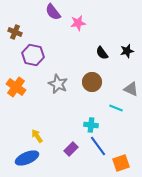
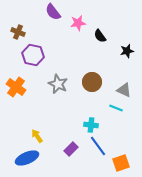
brown cross: moved 3 px right
black semicircle: moved 2 px left, 17 px up
gray triangle: moved 7 px left, 1 px down
